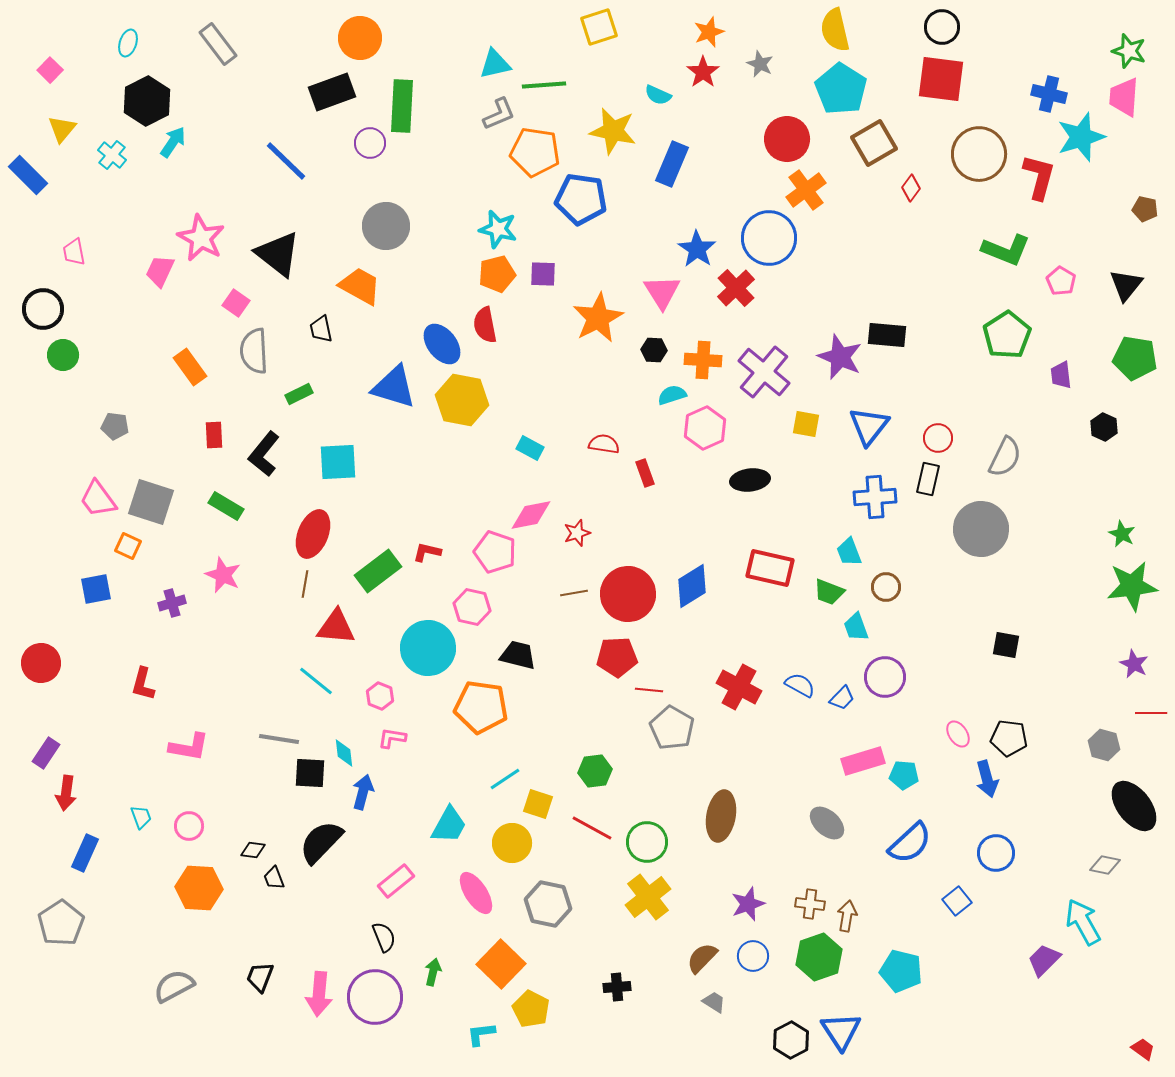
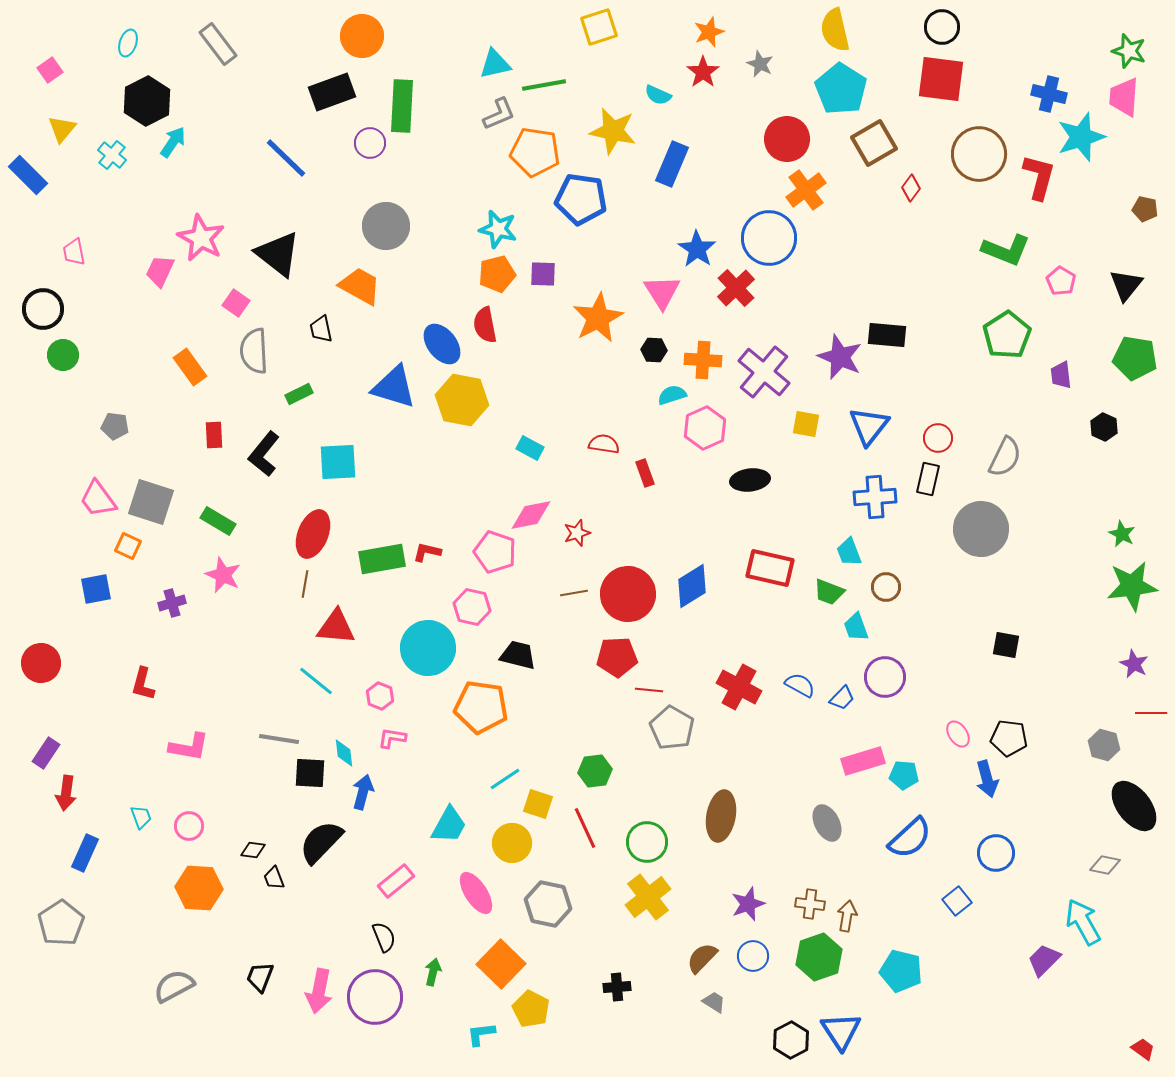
orange circle at (360, 38): moved 2 px right, 2 px up
pink square at (50, 70): rotated 10 degrees clockwise
green line at (544, 85): rotated 6 degrees counterclockwise
blue line at (286, 161): moved 3 px up
green rectangle at (226, 506): moved 8 px left, 15 px down
green rectangle at (378, 571): moved 4 px right, 12 px up; rotated 27 degrees clockwise
gray ellipse at (827, 823): rotated 21 degrees clockwise
red line at (592, 828): moved 7 px left; rotated 36 degrees clockwise
blue semicircle at (910, 843): moved 5 px up
pink arrow at (319, 994): moved 3 px up; rotated 6 degrees clockwise
